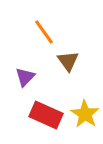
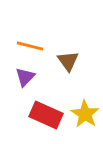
orange line: moved 14 px left, 14 px down; rotated 40 degrees counterclockwise
